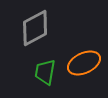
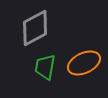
green trapezoid: moved 5 px up
